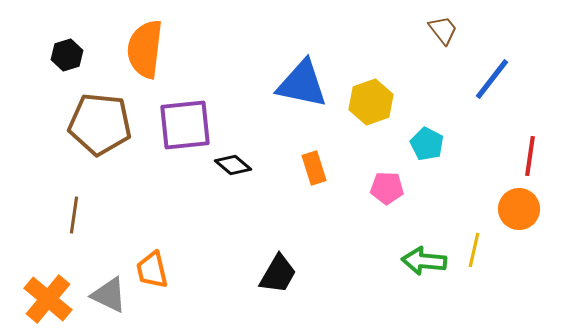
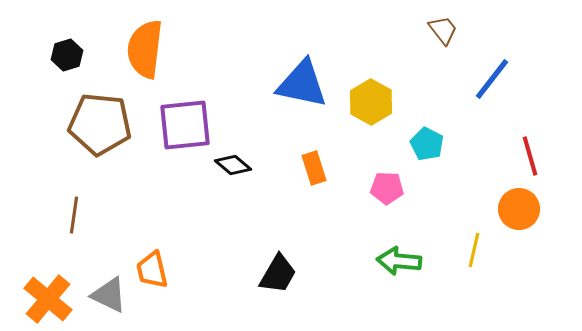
yellow hexagon: rotated 12 degrees counterclockwise
red line: rotated 24 degrees counterclockwise
green arrow: moved 25 px left
